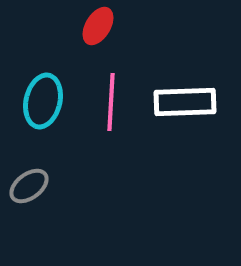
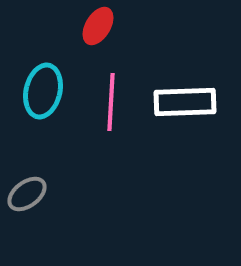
cyan ellipse: moved 10 px up
gray ellipse: moved 2 px left, 8 px down
